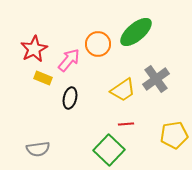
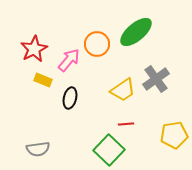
orange circle: moved 1 px left
yellow rectangle: moved 2 px down
